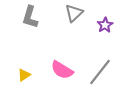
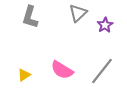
gray triangle: moved 4 px right
gray line: moved 2 px right, 1 px up
